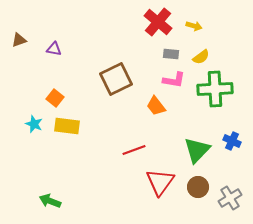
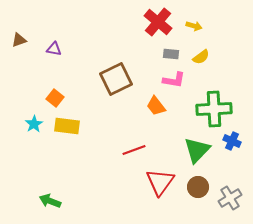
green cross: moved 1 px left, 20 px down
cyan star: rotated 18 degrees clockwise
